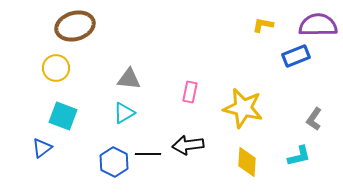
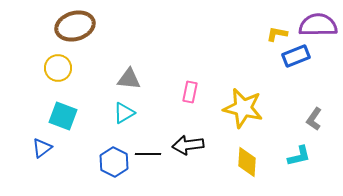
yellow L-shape: moved 14 px right, 9 px down
yellow circle: moved 2 px right
